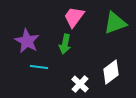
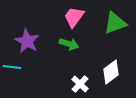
green arrow: moved 4 px right; rotated 84 degrees counterclockwise
cyan line: moved 27 px left
